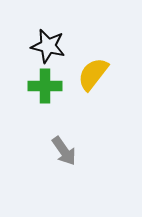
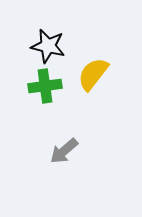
green cross: rotated 8 degrees counterclockwise
gray arrow: rotated 84 degrees clockwise
